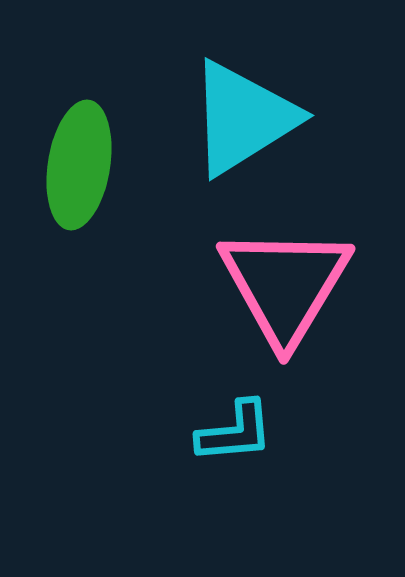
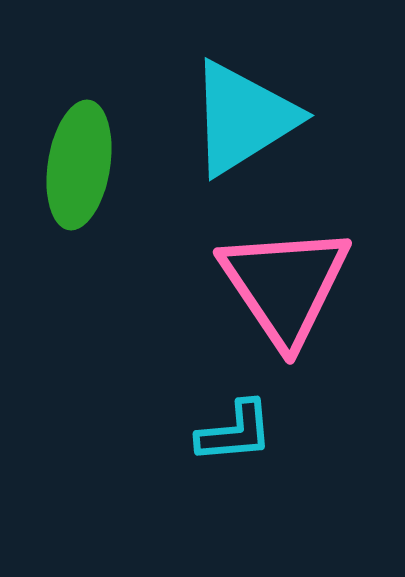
pink triangle: rotated 5 degrees counterclockwise
